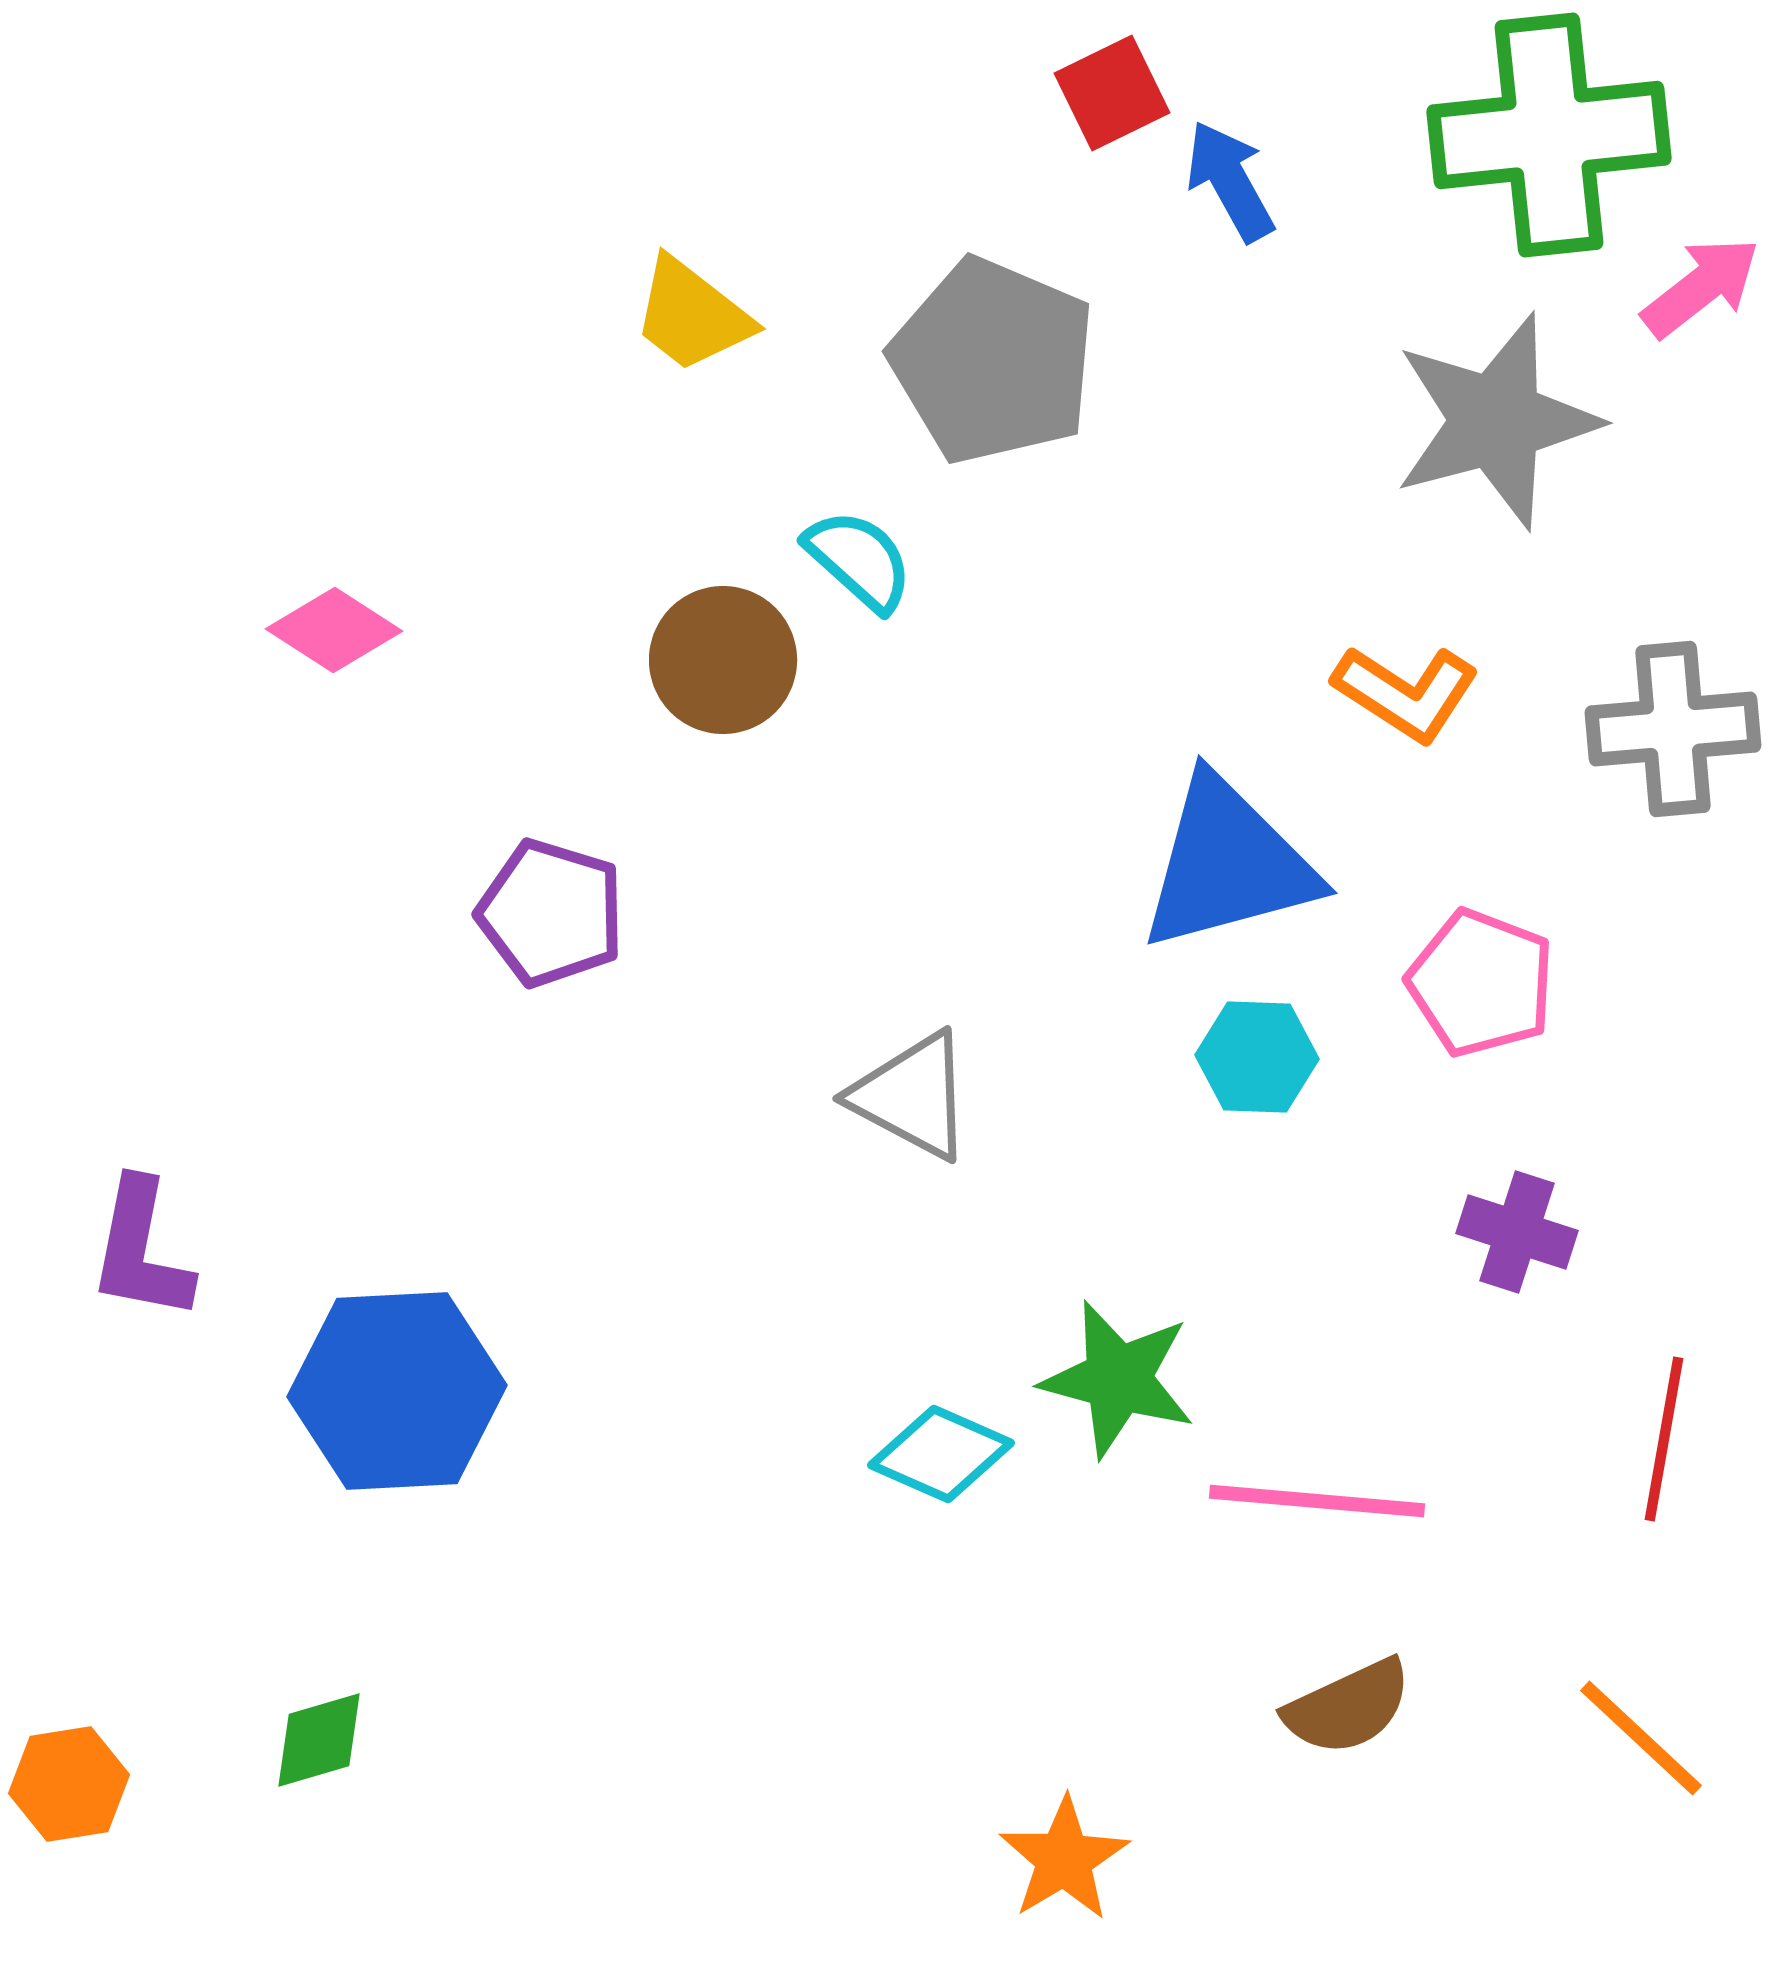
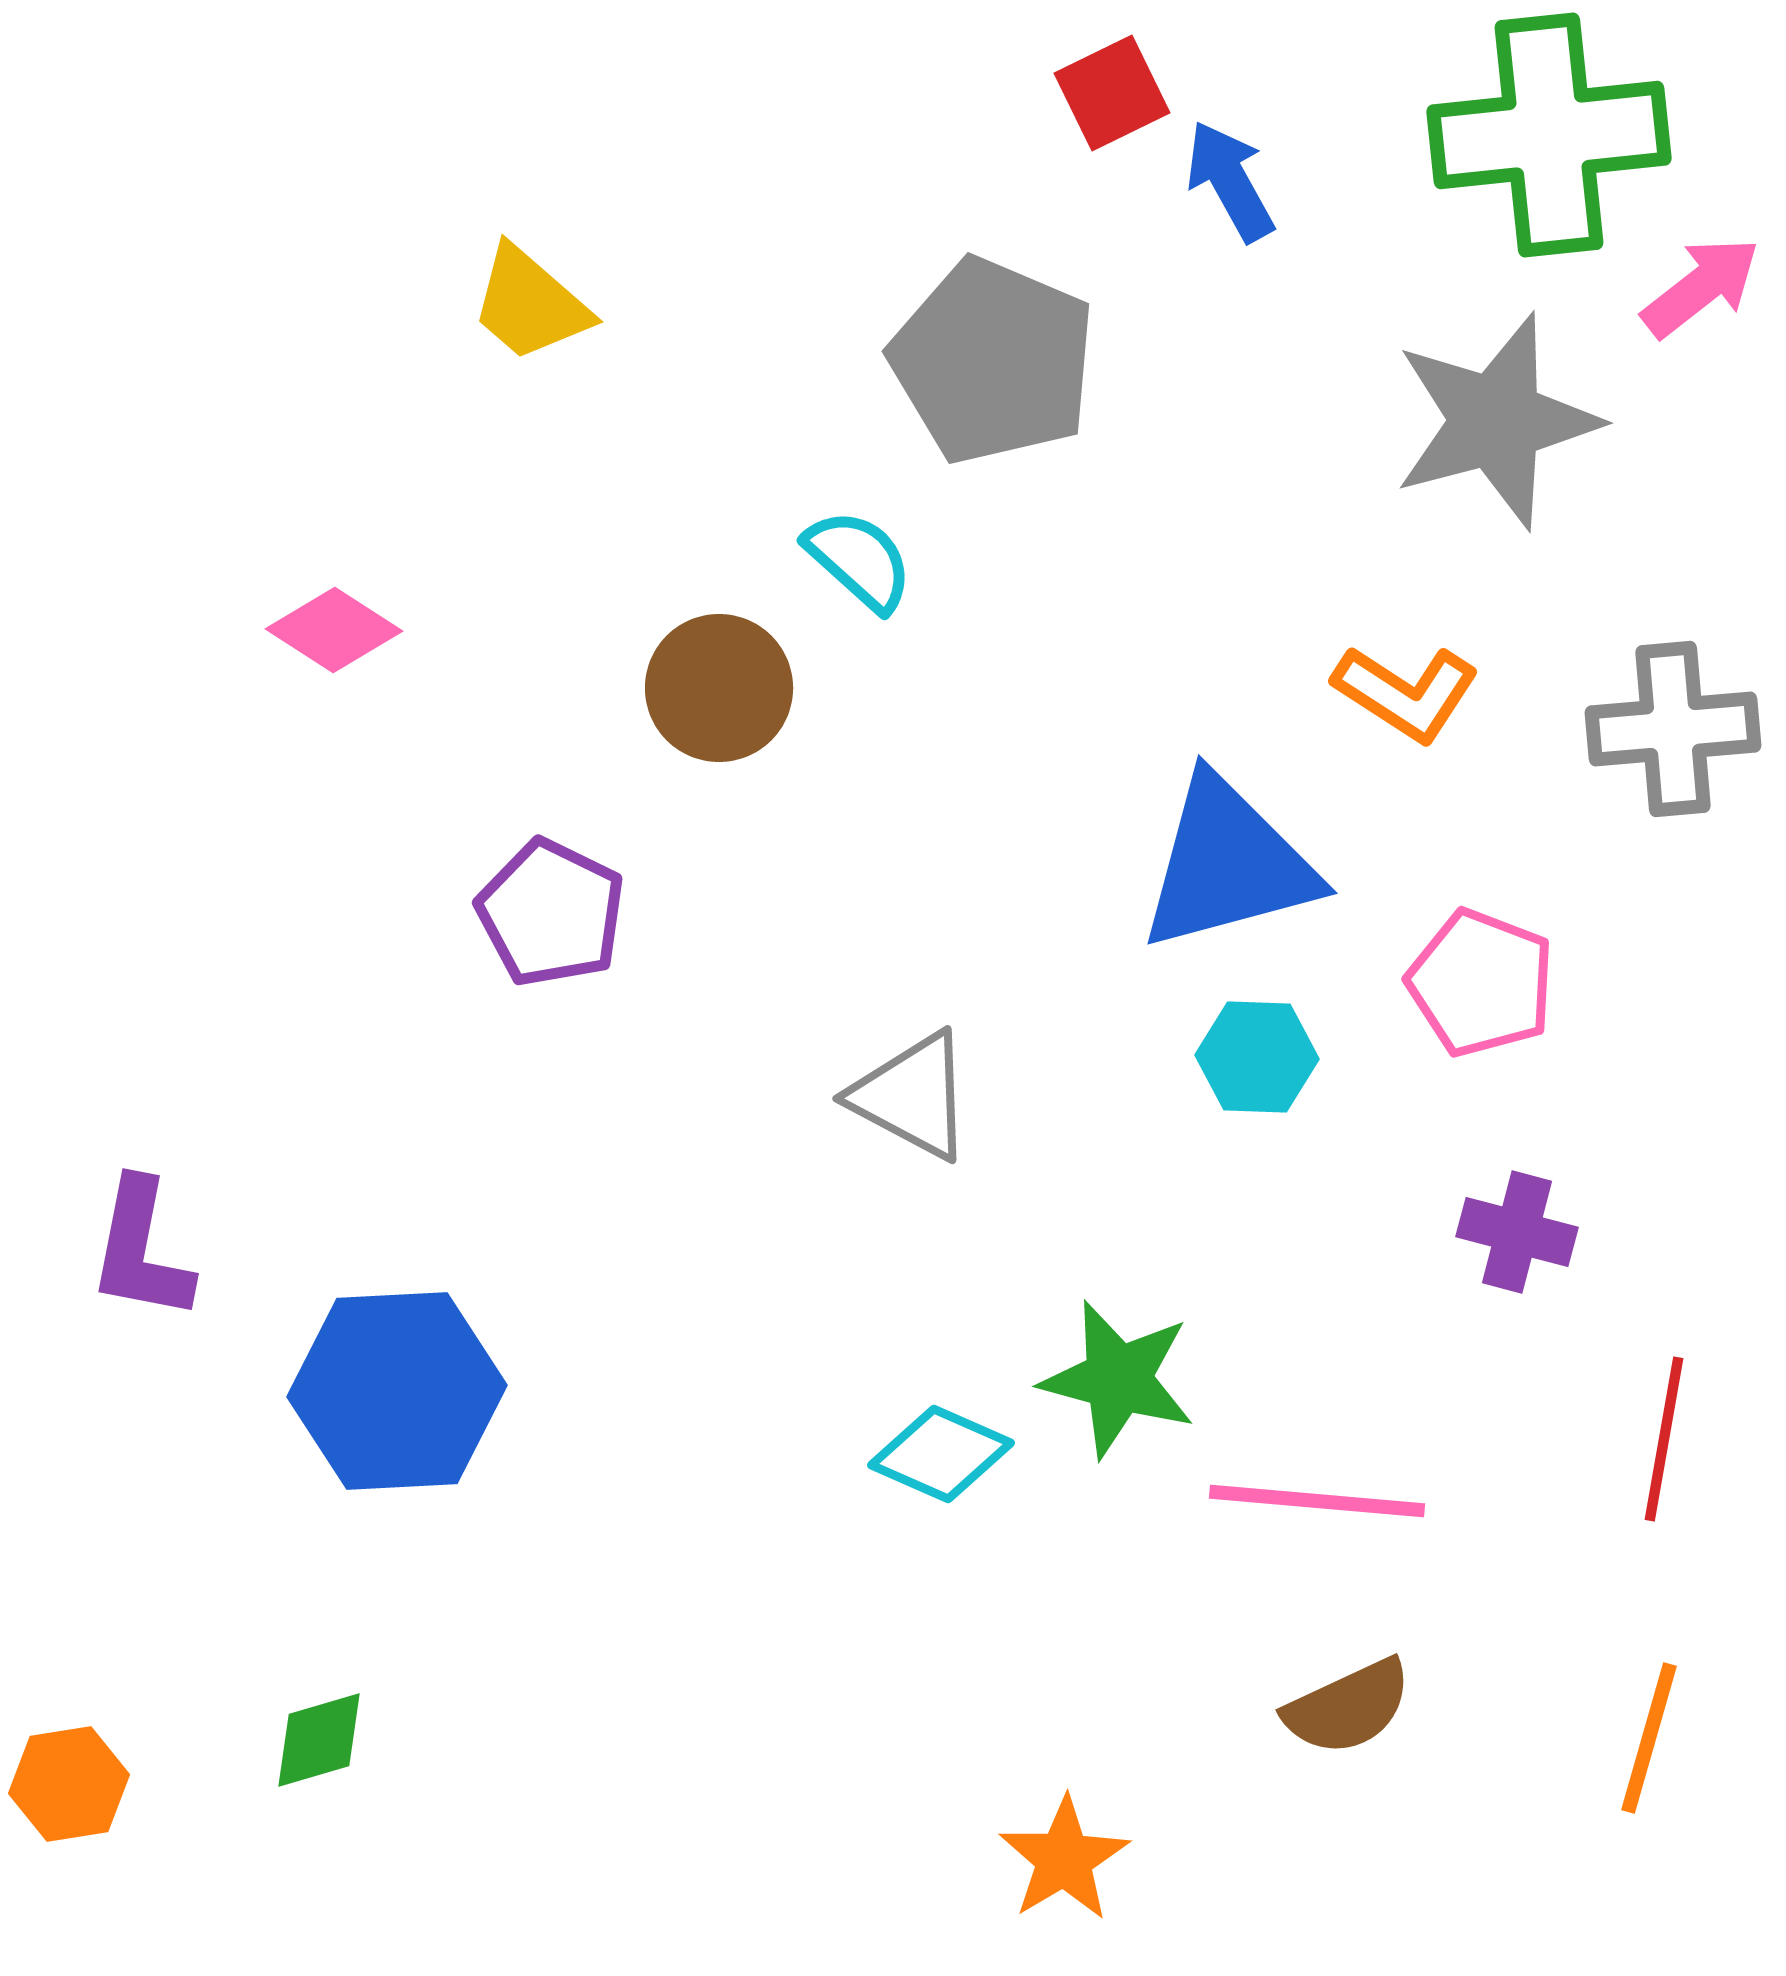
yellow trapezoid: moved 162 px left, 11 px up; rotated 3 degrees clockwise
brown circle: moved 4 px left, 28 px down
purple pentagon: rotated 9 degrees clockwise
purple cross: rotated 3 degrees counterclockwise
orange line: moved 8 px right; rotated 63 degrees clockwise
